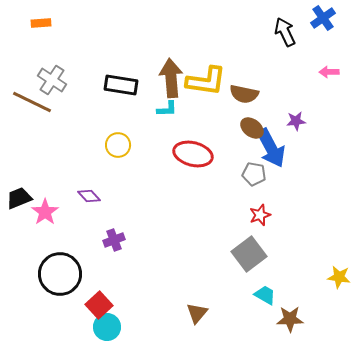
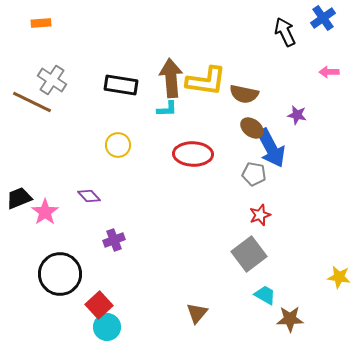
purple star: moved 1 px right, 6 px up; rotated 18 degrees clockwise
red ellipse: rotated 12 degrees counterclockwise
